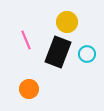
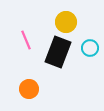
yellow circle: moved 1 px left
cyan circle: moved 3 px right, 6 px up
